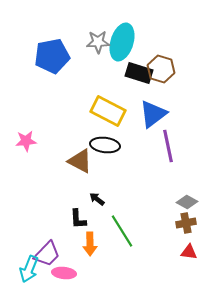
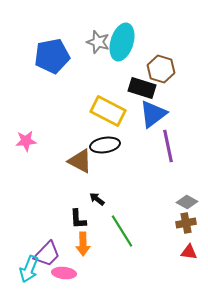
gray star: rotated 20 degrees clockwise
black rectangle: moved 3 px right, 15 px down
black ellipse: rotated 16 degrees counterclockwise
orange arrow: moved 7 px left
